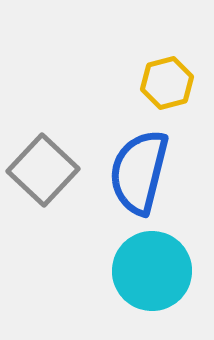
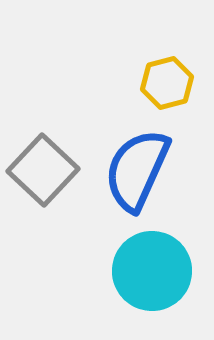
blue semicircle: moved 2 px left, 2 px up; rotated 10 degrees clockwise
